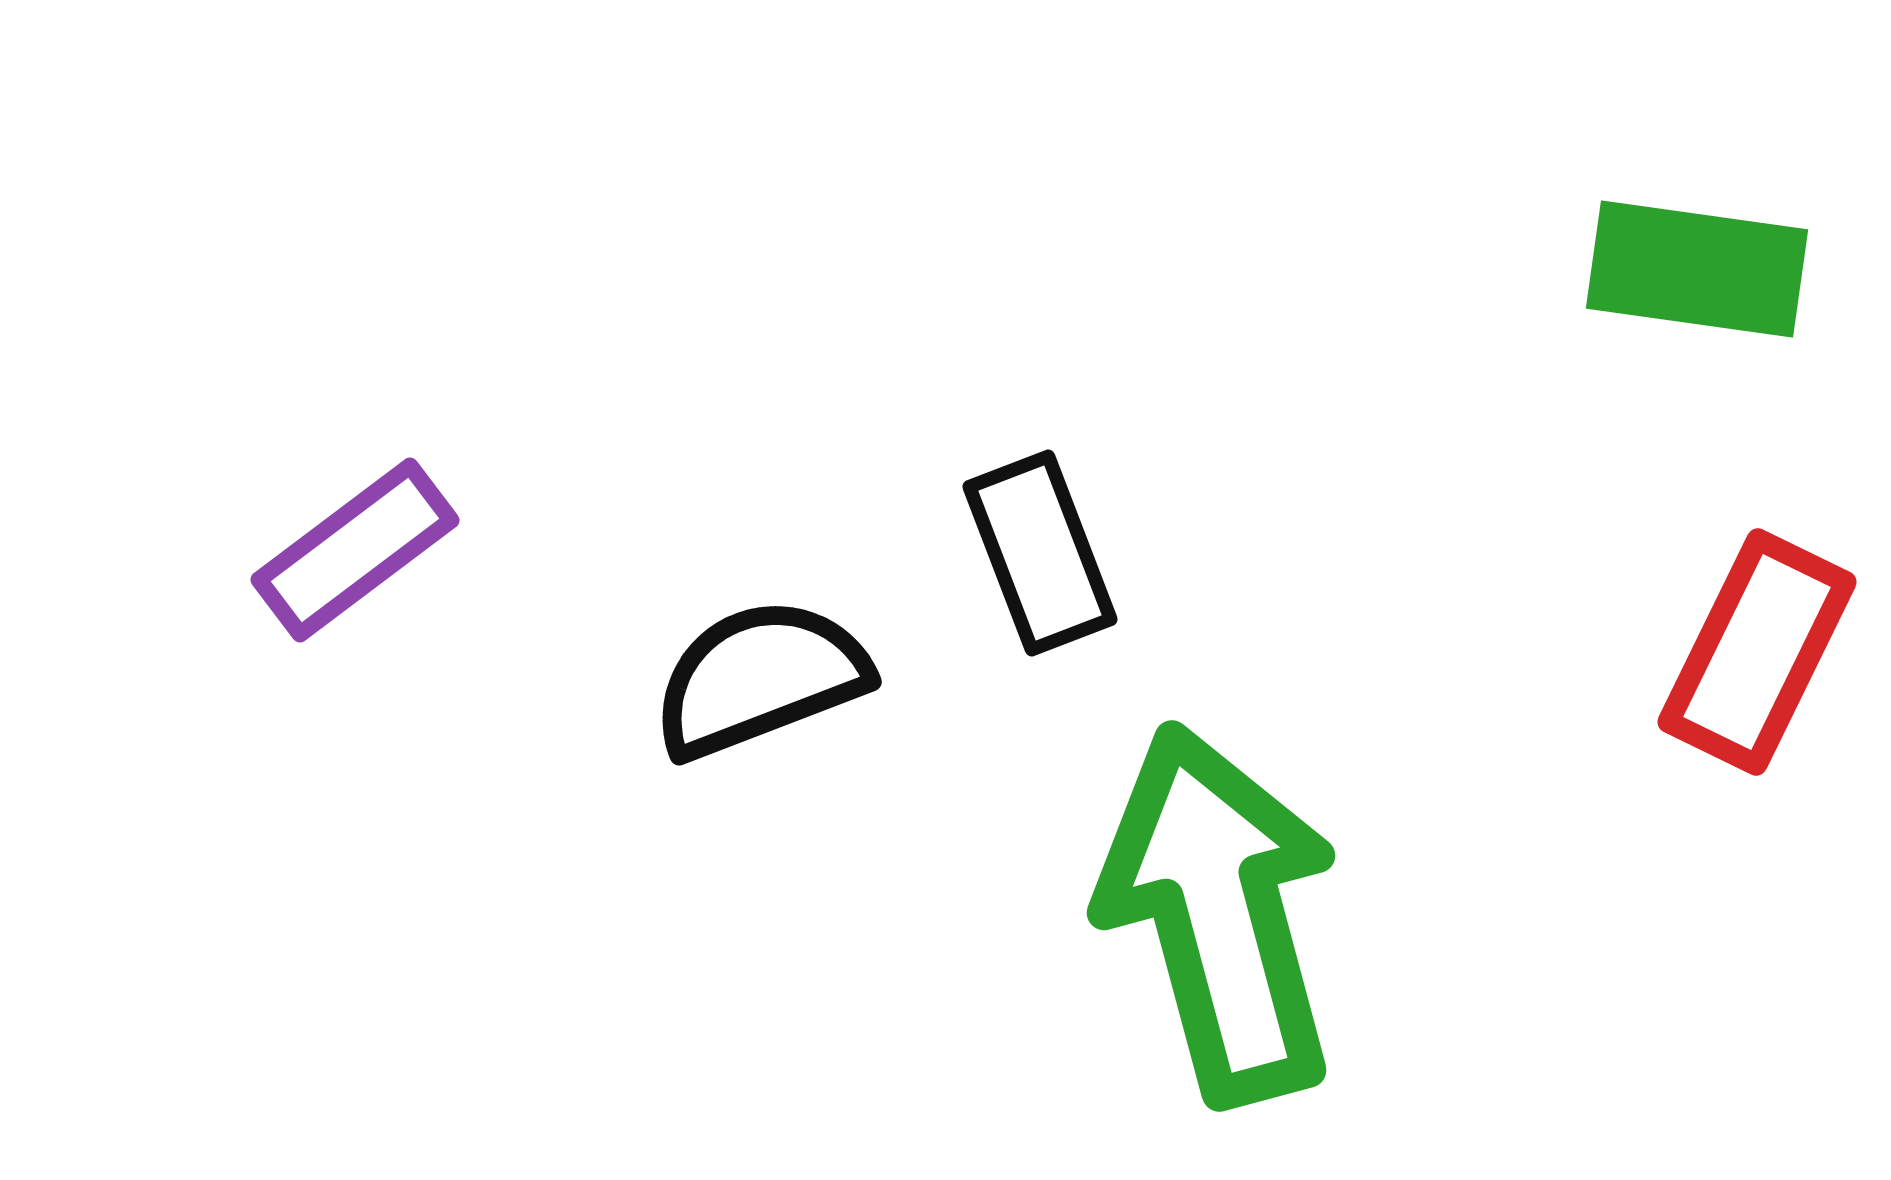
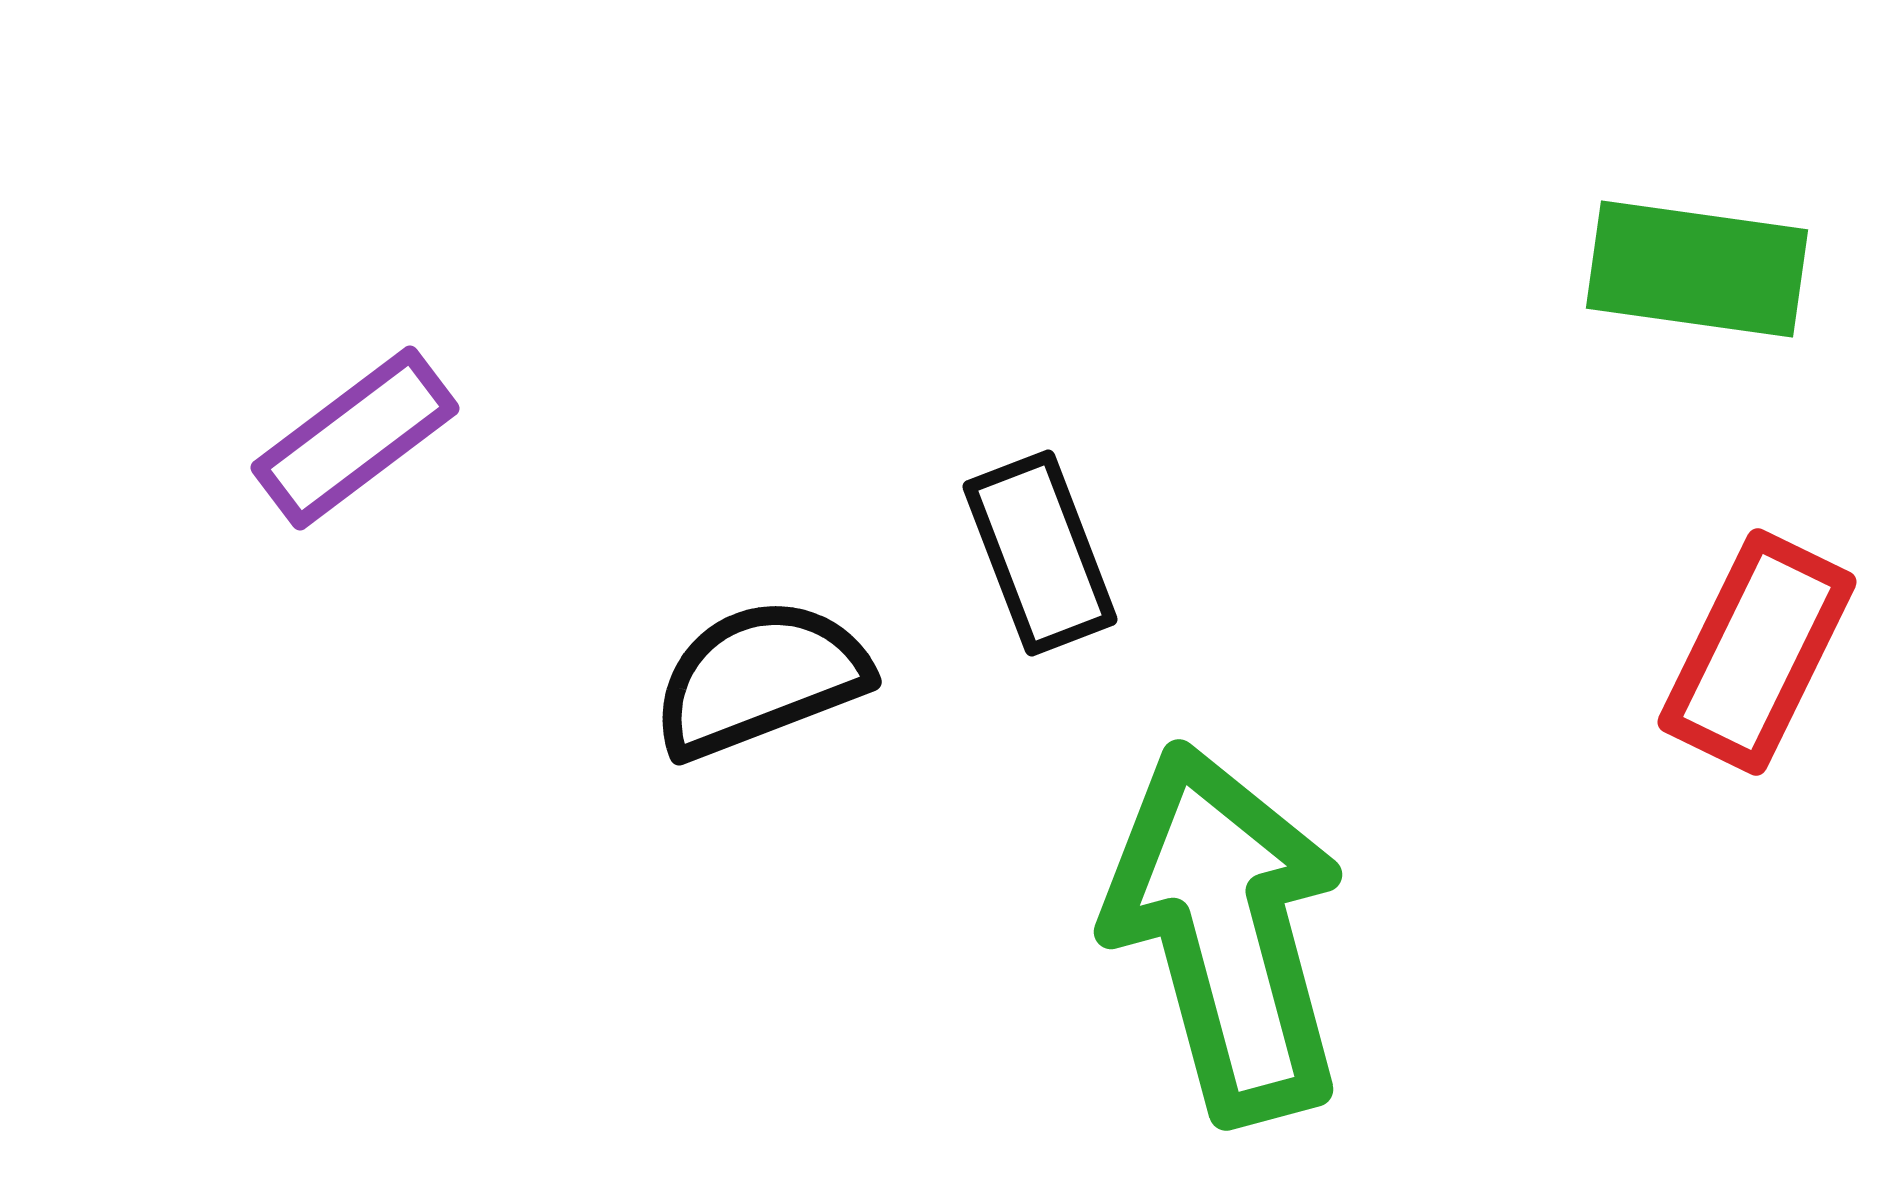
purple rectangle: moved 112 px up
green arrow: moved 7 px right, 19 px down
